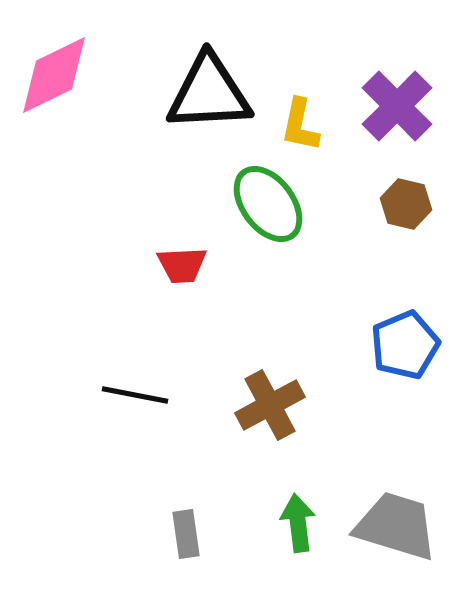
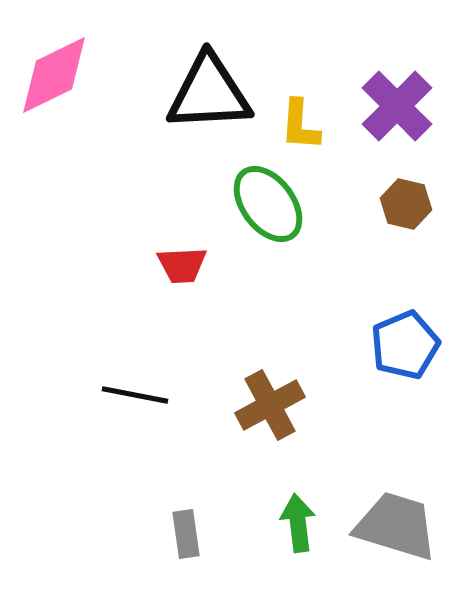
yellow L-shape: rotated 8 degrees counterclockwise
